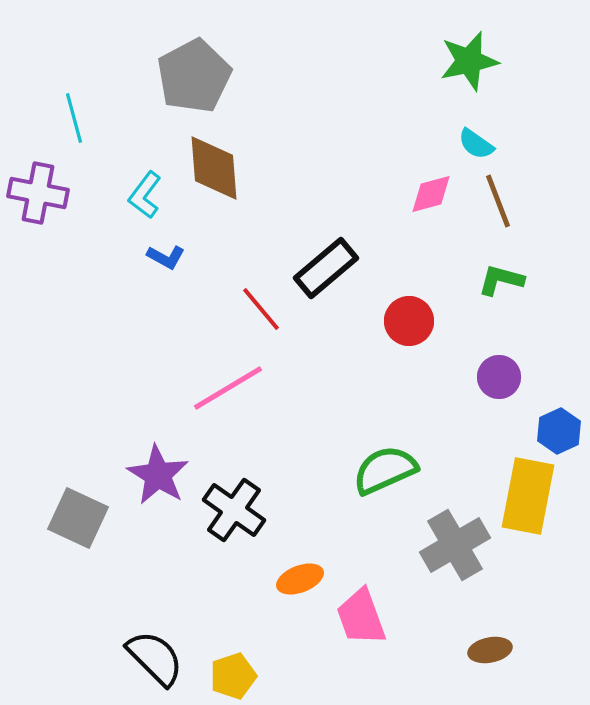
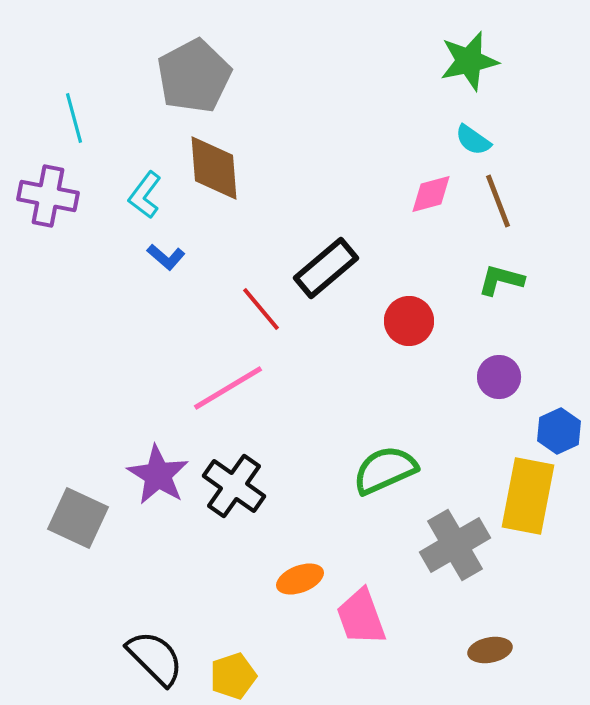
cyan semicircle: moved 3 px left, 4 px up
purple cross: moved 10 px right, 3 px down
blue L-shape: rotated 12 degrees clockwise
black cross: moved 24 px up
